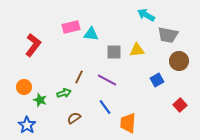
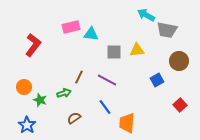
gray trapezoid: moved 1 px left, 5 px up
orange trapezoid: moved 1 px left
